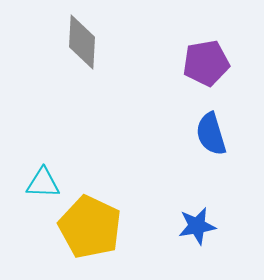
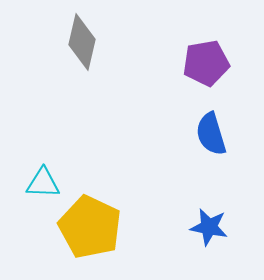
gray diamond: rotated 10 degrees clockwise
blue star: moved 12 px right, 1 px down; rotated 21 degrees clockwise
